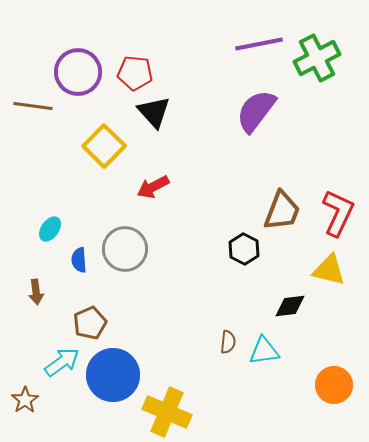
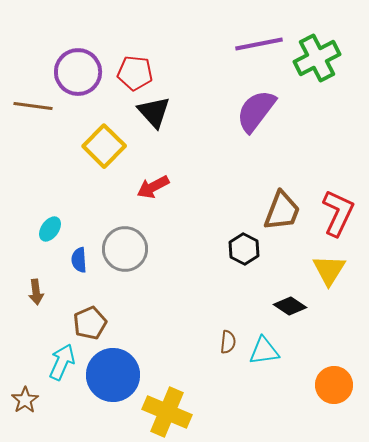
yellow triangle: rotated 48 degrees clockwise
black diamond: rotated 40 degrees clockwise
cyan arrow: rotated 30 degrees counterclockwise
